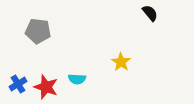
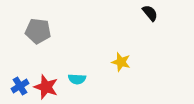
yellow star: rotated 18 degrees counterclockwise
blue cross: moved 2 px right, 2 px down
